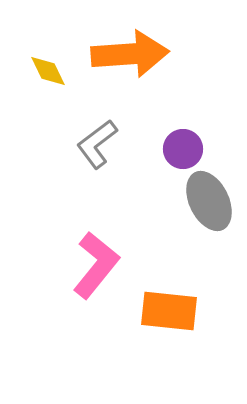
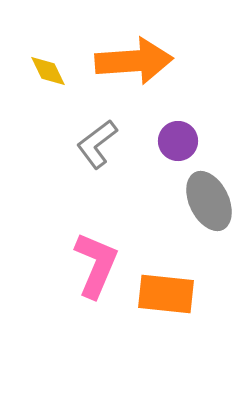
orange arrow: moved 4 px right, 7 px down
purple circle: moved 5 px left, 8 px up
pink L-shape: rotated 16 degrees counterclockwise
orange rectangle: moved 3 px left, 17 px up
